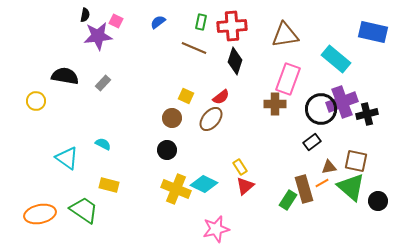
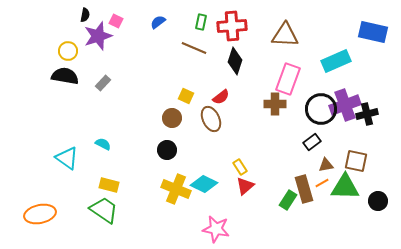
brown triangle at (285, 35): rotated 12 degrees clockwise
purple star at (98, 36): rotated 12 degrees counterclockwise
cyan rectangle at (336, 59): moved 2 px down; rotated 64 degrees counterclockwise
yellow circle at (36, 101): moved 32 px right, 50 px up
purple cross at (342, 102): moved 3 px right, 3 px down
brown ellipse at (211, 119): rotated 65 degrees counterclockwise
brown triangle at (329, 167): moved 3 px left, 2 px up
green triangle at (351, 187): moved 6 px left; rotated 40 degrees counterclockwise
green trapezoid at (84, 210): moved 20 px right
pink star at (216, 229): rotated 24 degrees clockwise
